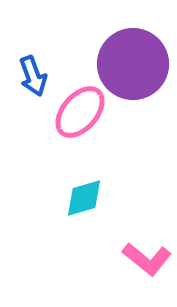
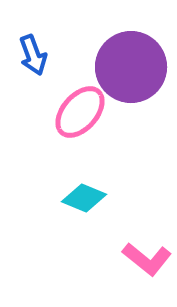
purple circle: moved 2 px left, 3 px down
blue arrow: moved 21 px up
cyan diamond: rotated 39 degrees clockwise
